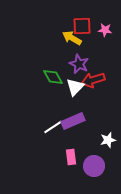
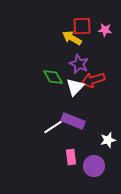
purple rectangle: rotated 45 degrees clockwise
